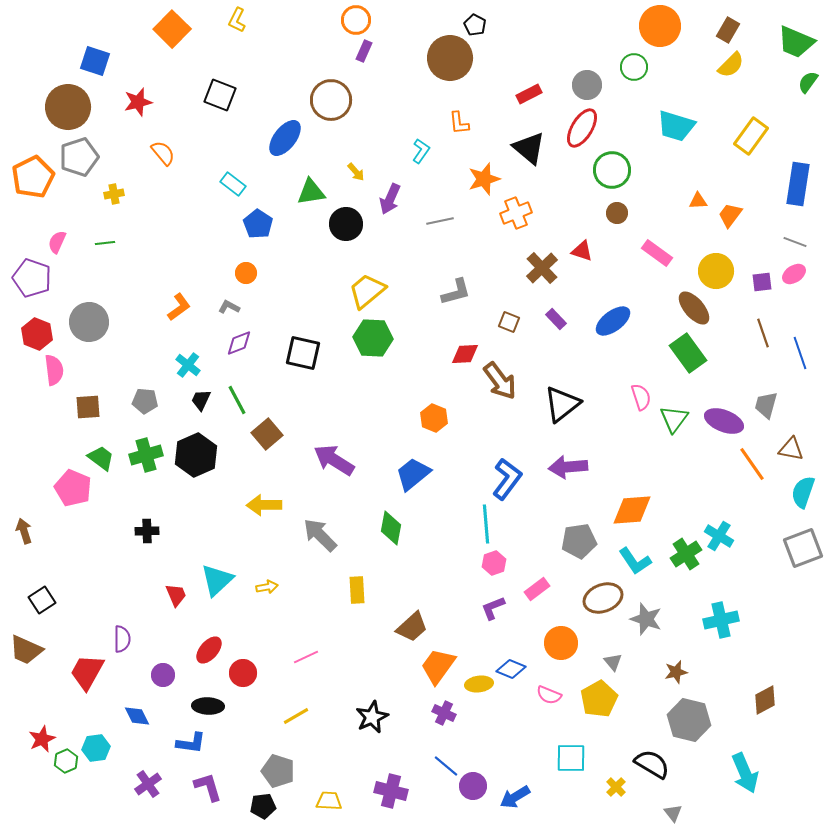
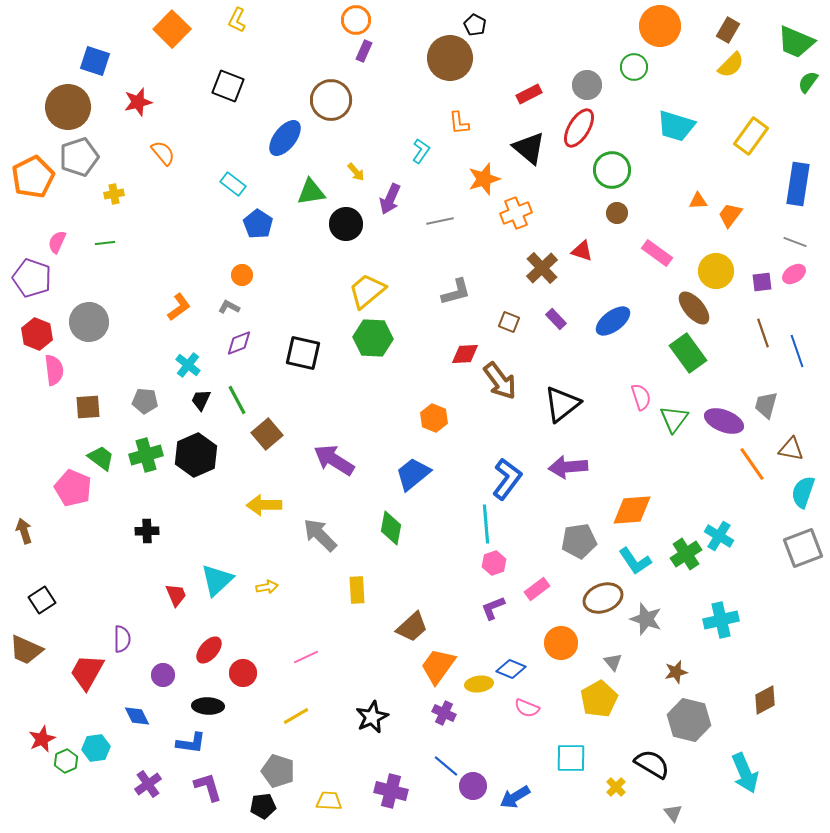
black square at (220, 95): moved 8 px right, 9 px up
red ellipse at (582, 128): moved 3 px left
orange circle at (246, 273): moved 4 px left, 2 px down
blue line at (800, 353): moved 3 px left, 2 px up
pink semicircle at (549, 695): moved 22 px left, 13 px down
